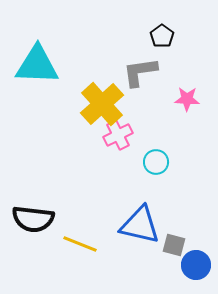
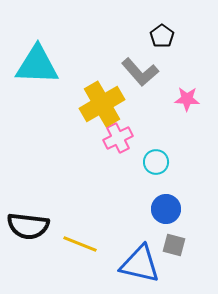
gray L-shape: rotated 123 degrees counterclockwise
yellow cross: rotated 12 degrees clockwise
pink cross: moved 3 px down
black semicircle: moved 5 px left, 7 px down
blue triangle: moved 39 px down
blue circle: moved 30 px left, 56 px up
